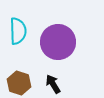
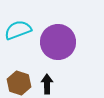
cyan semicircle: moved 1 px up; rotated 108 degrees counterclockwise
black arrow: moved 6 px left; rotated 30 degrees clockwise
